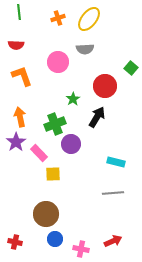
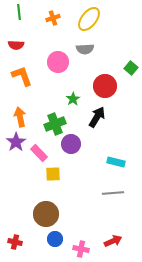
orange cross: moved 5 px left
